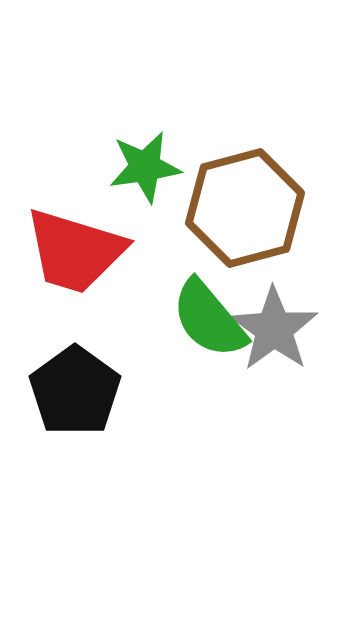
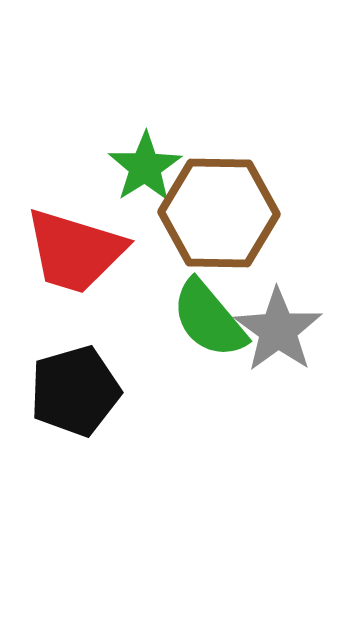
green star: rotated 24 degrees counterclockwise
brown hexagon: moved 26 px left, 5 px down; rotated 16 degrees clockwise
gray star: moved 4 px right, 1 px down
black pentagon: rotated 20 degrees clockwise
